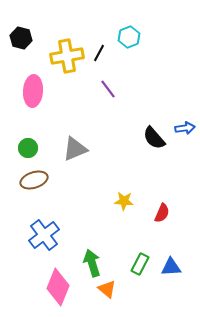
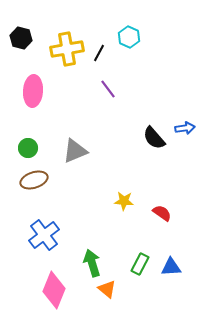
cyan hexagon: rotated 15 degrees counterclockwise
yellow cross: moved 7 px up
gray triangle: moved 2 px down
red semicircle: rotated 78 degrees counterclockwise
pink diamond: moved 4 px left, 3 px down
